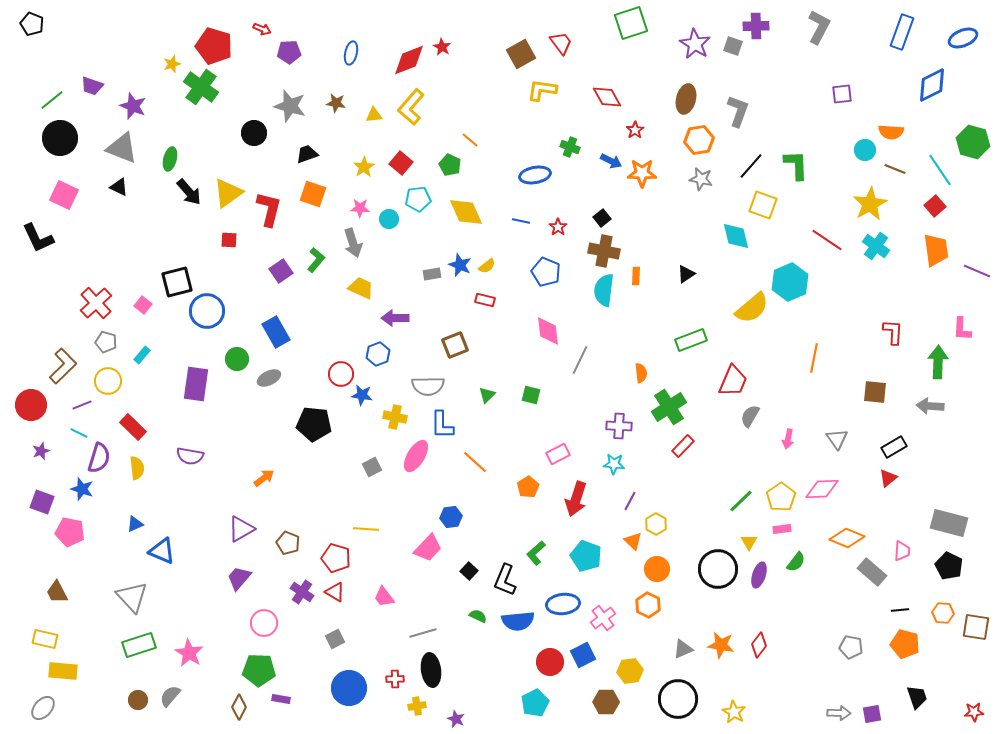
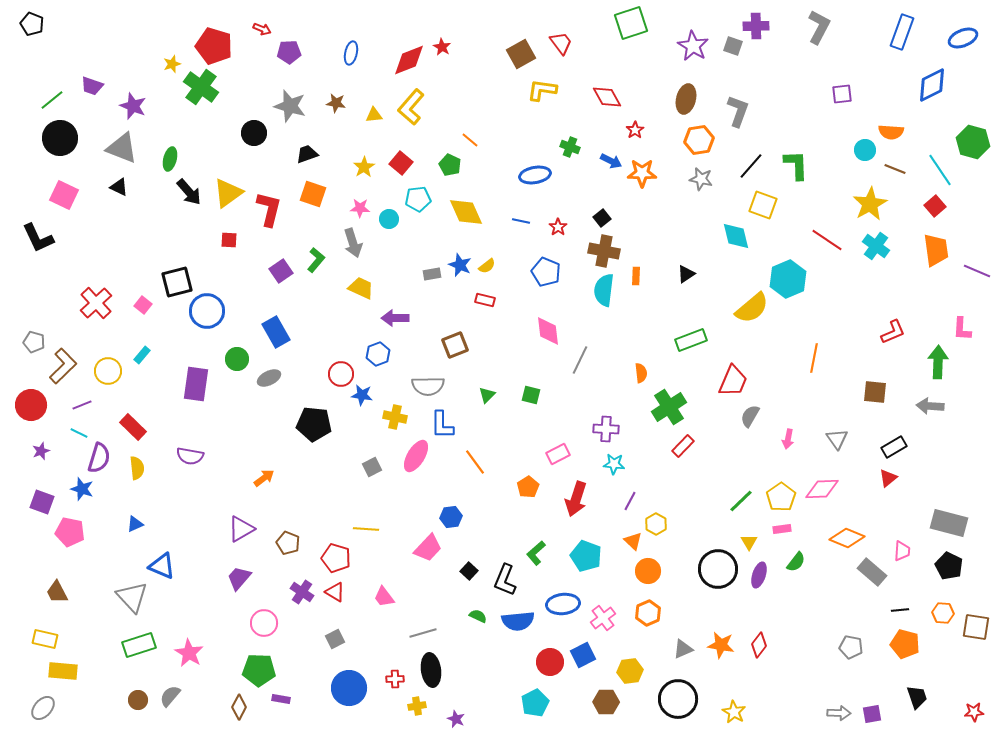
purple star at (695, 44): moved 2 px left, 2 px down
cyan hexagon at (790, 282): moved 2 px left, 3 px up
red L-shape at (893, 332): rotated 64 degrees clockwise
gray pentagon at (106, 342): moved 72 px left
yellow circle at (108, 381): moved 10 px up
purple cross at (619, 426): moved 13 px left, 3 px down
orange line at (475, 462): rotated 12 degrees clockwise
blue triangle at (162, 551): moved 15 px down
orange circle at (657, 569): moved 9 px left, 2 px down
orange hexagon at (648, 605): moved 8 px down; rotated 10 degrees clockwise
